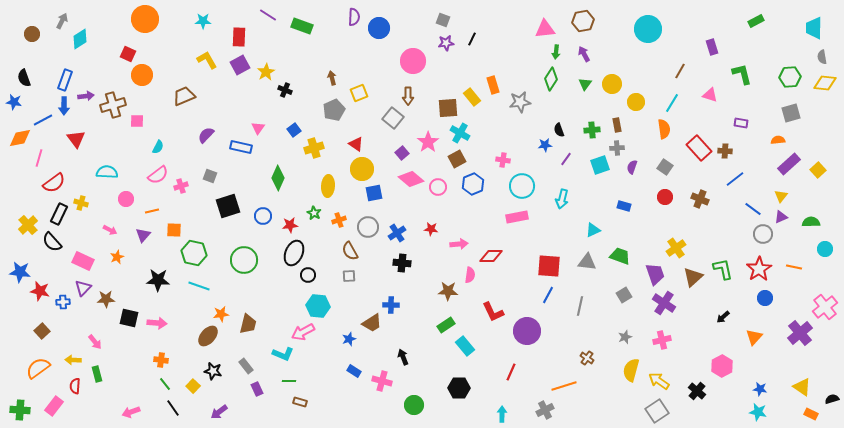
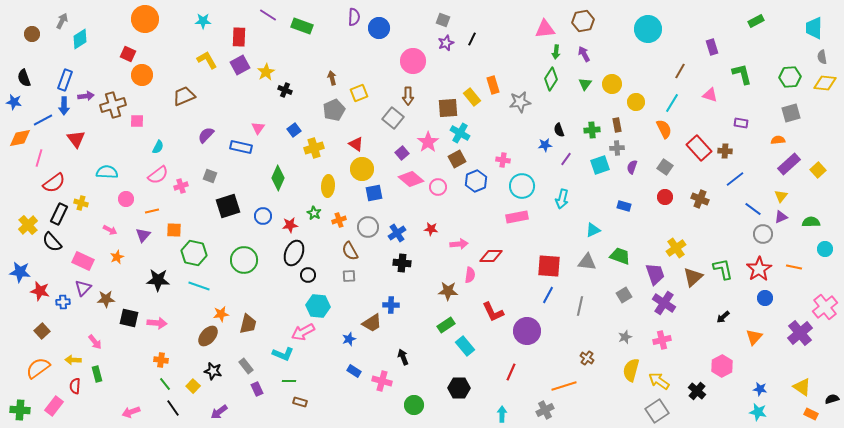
purple star at (446, 43): rotated 14 degrees counterclockwise
orange semicircle at (664, 129): rotated 18 degrees counterclockwise
blue hexagon at (473, 184): moved 3 px right, 3 px up
